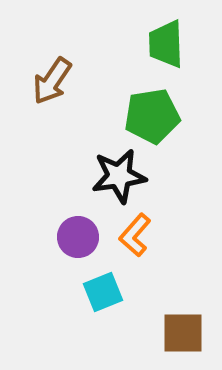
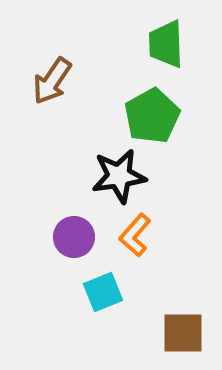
green pentagon: rotated 20 degrees counterclockwise
purple circle: moved 4 px left
